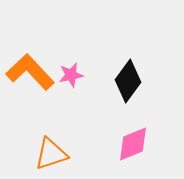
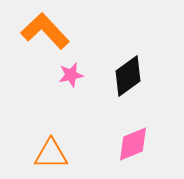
orange L-shape: moved 15 px right, 41 px up
black diamond: moved 5 px up; rotated 18 degrees clockwise
orange triangle: rotated 18 degrees clockwise
